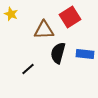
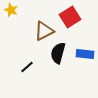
yellow star: moved 4 px up
brown triangle: moved 1 px down; rotated 25 degrees counterclockwise
black line: moved 1 px left, 2 px up
